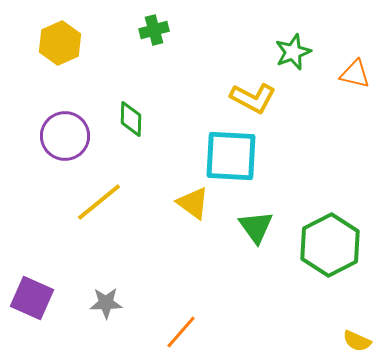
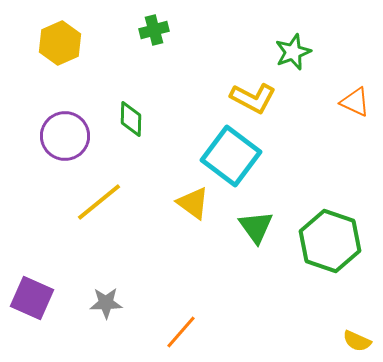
orange triangle: moved 28 px down; rotated 12 degrees clockwise
cyan square: rotated 34 degrees clockwise
green hexagon: moved 4 px up; rotated 14 degrees counterclockwise
